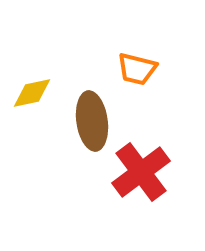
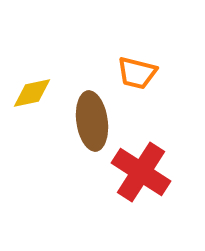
orange trapezoid: moved 4 px down
red cross: rotated 20 degrees counterclockwise
